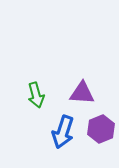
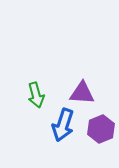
blue arrow: moved 7 px up
